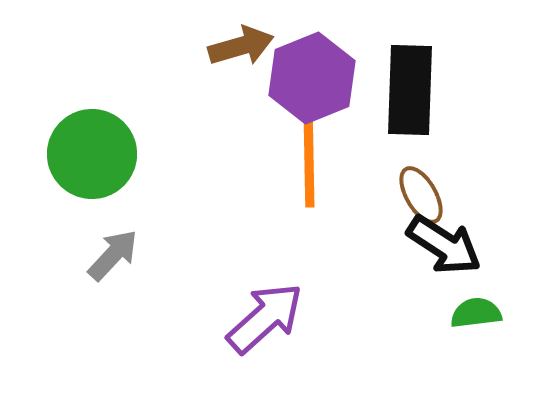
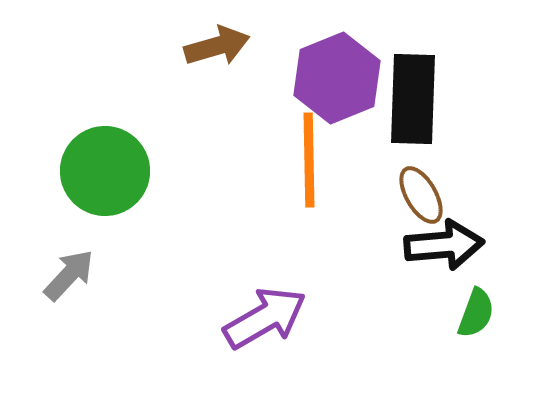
brown arrow: moved 24 px left
purple hexagon: moved 25 px right
black rectangle: moved 3 px right, 9 px down
green circle: moved 13 px right, 17 px down
black arrow: rotated 38 degrees counterclockwise
gray arrow: moved 44 px left, 20 px down
green semicircle: rotated 117 degrees clockwise
purple arrow: rotated 12 degrees clockwise
